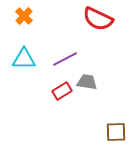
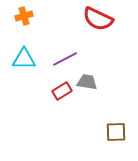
orange cross: rotated 30 degrees clockwise
